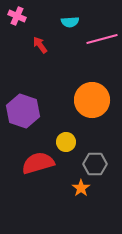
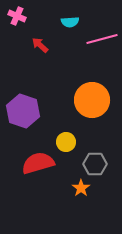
red arrow: rotated 12 degrees counterclockwise
